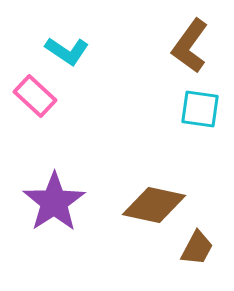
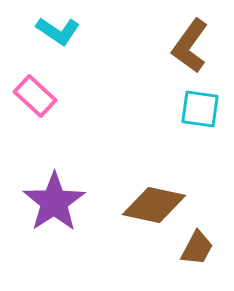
cyan L-shape: moved 9 px left, 20 px up
